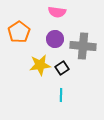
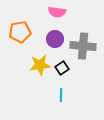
orange pentagon: moved 1 px right; rotated 25 degrees clockwise
